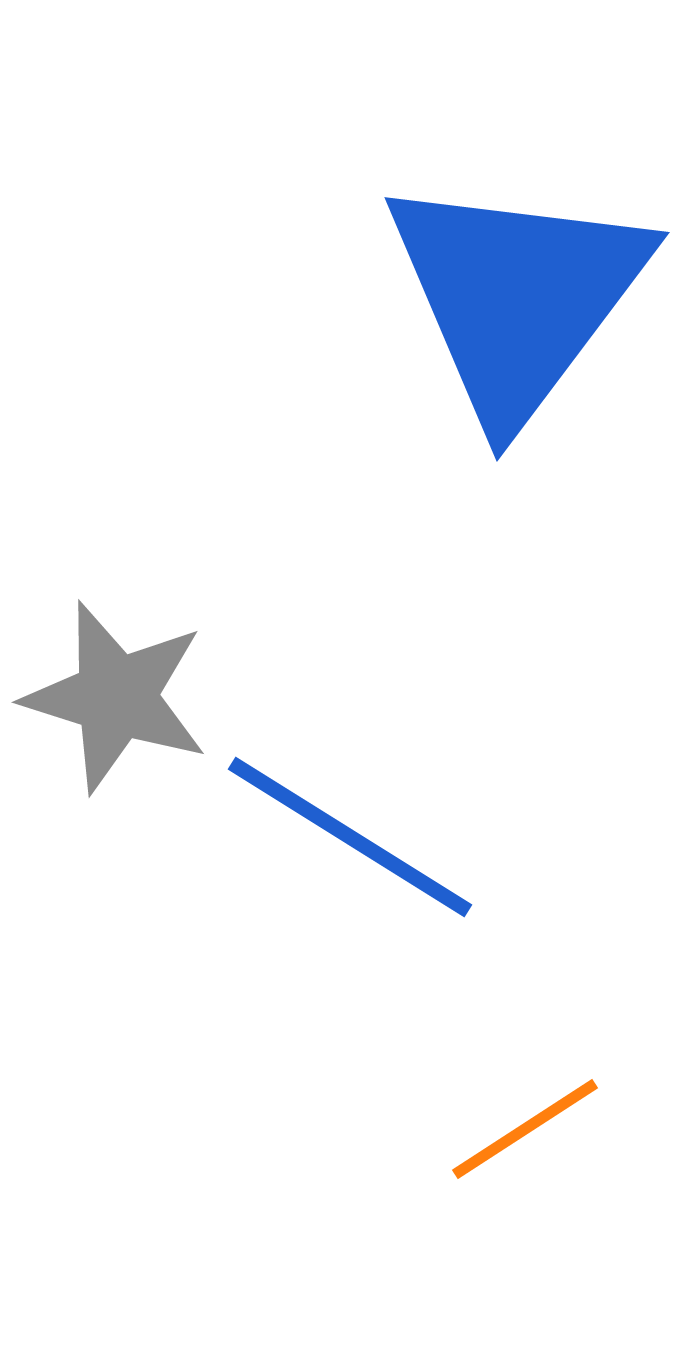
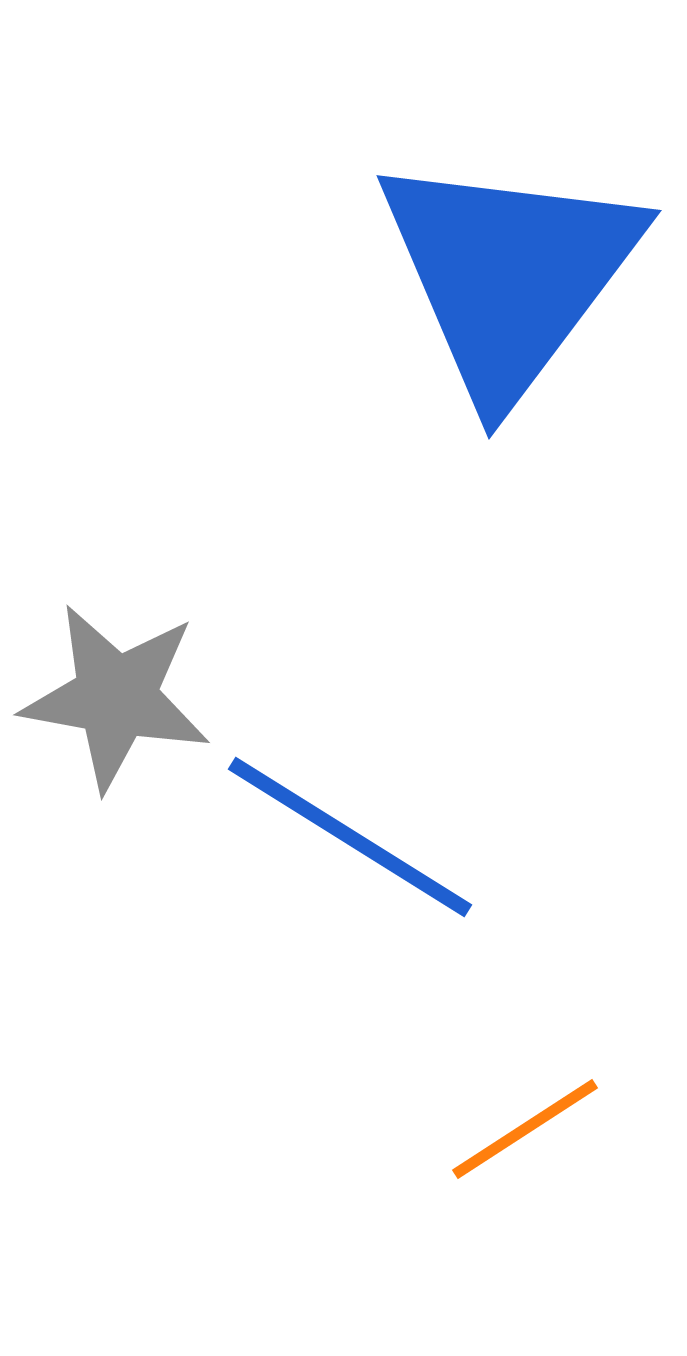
blue triangle: moved 8 px left, 22 px up
gray star: rotated 7 degrees counterclockwise
